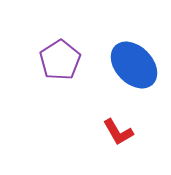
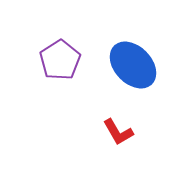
blue ellipse: moved 1 px left
